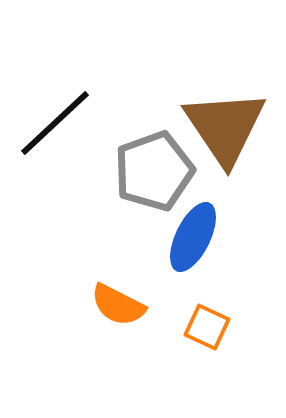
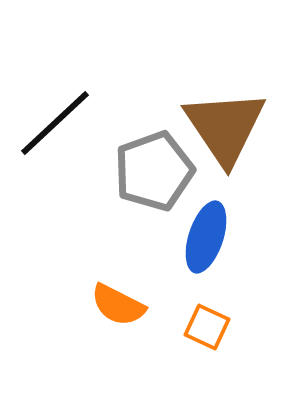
blue ellipse: moved 13 px right; rotated 8 degrees counterclockwise
